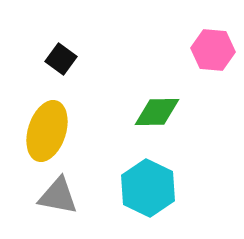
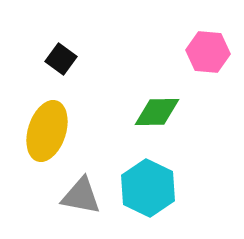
pink hexagon: moved 5 px left, 2 px down
gray triangle: moved 23 px right
